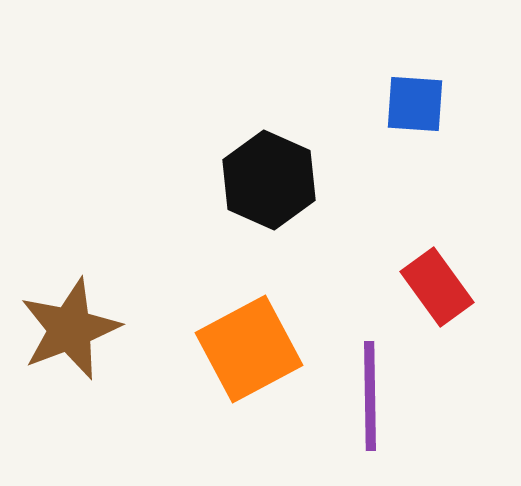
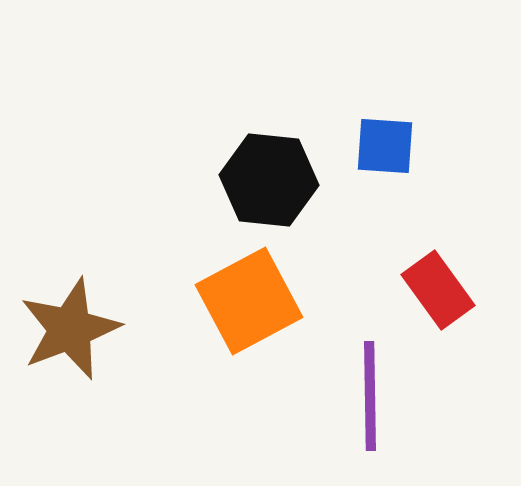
blue square: moved 30 px left, 42 px down
black hexagon: rotated 18 degrees counterclockwise
red rectangle: moved 1 px right, 3 px down
orange square: moved 48 px up
